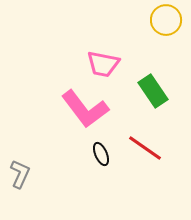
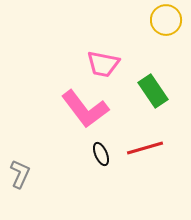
red line: rotated 51 degrees counterclockwise
